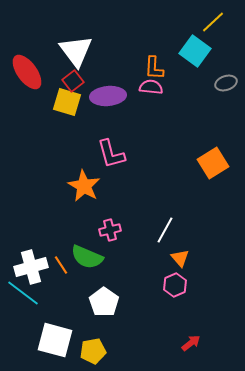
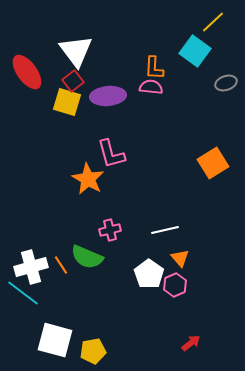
orange star: moved 4 px right, 7 px up
white line: rotated 48 degrees clockwise
white pentagon: moved 45 px right, 28 px up
